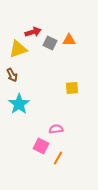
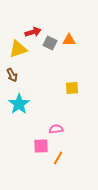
pink square: rotated 28 degrees counterclockwise
